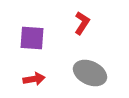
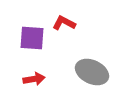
red L-shape: moved 18 px left; rotated 95 degrees counterclockwise
gray ellipse: moved 2 px right, 1 px up
